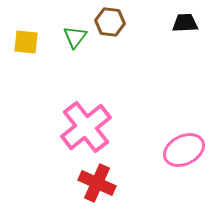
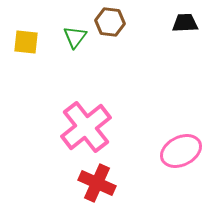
pink ellipse: moved 3 px left, 1 px down
